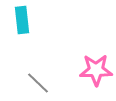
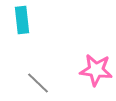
pink star: rotated 8 degrees clockwise
